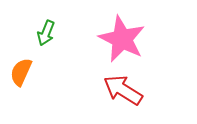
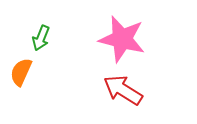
green arrow: moved 5 px left, 5 px down
pink star: rotated 12 degrees counterclockwise
